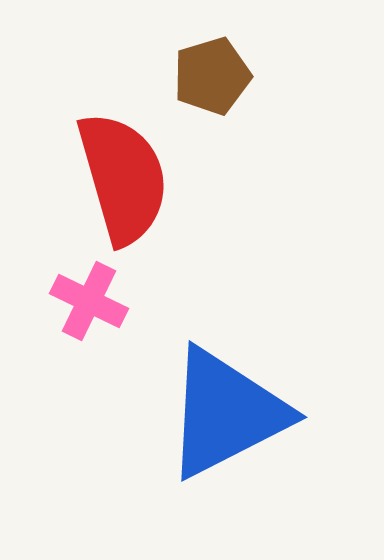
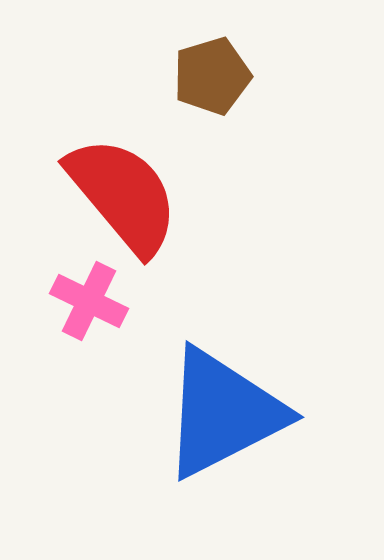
red semicircle: moved 17 px down; rotated 24 degrees counterclockwise
blue triangle: moved 3 px left
